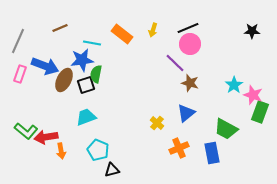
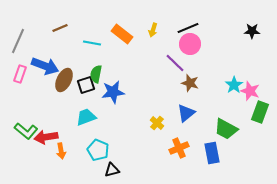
blue star: moved 31 px right, 32 px down
pink star: moved 3 px left, 4 px up
